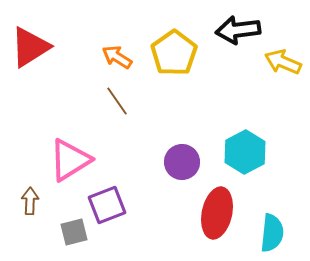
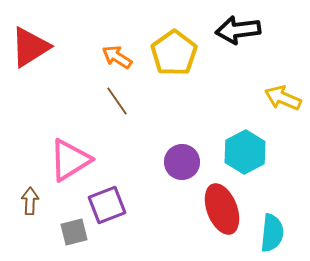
yellow arrow: moved 36 px down
red ellipse: moved 5 px right, 4 px up; rotated 33 degrees counterclockwise
